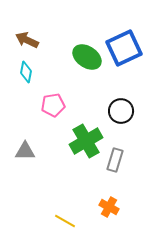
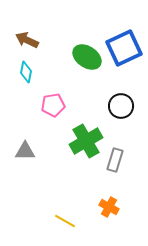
black circle: moved 5 px up
